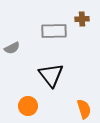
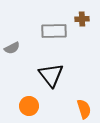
orange circle: moved 1 px right
